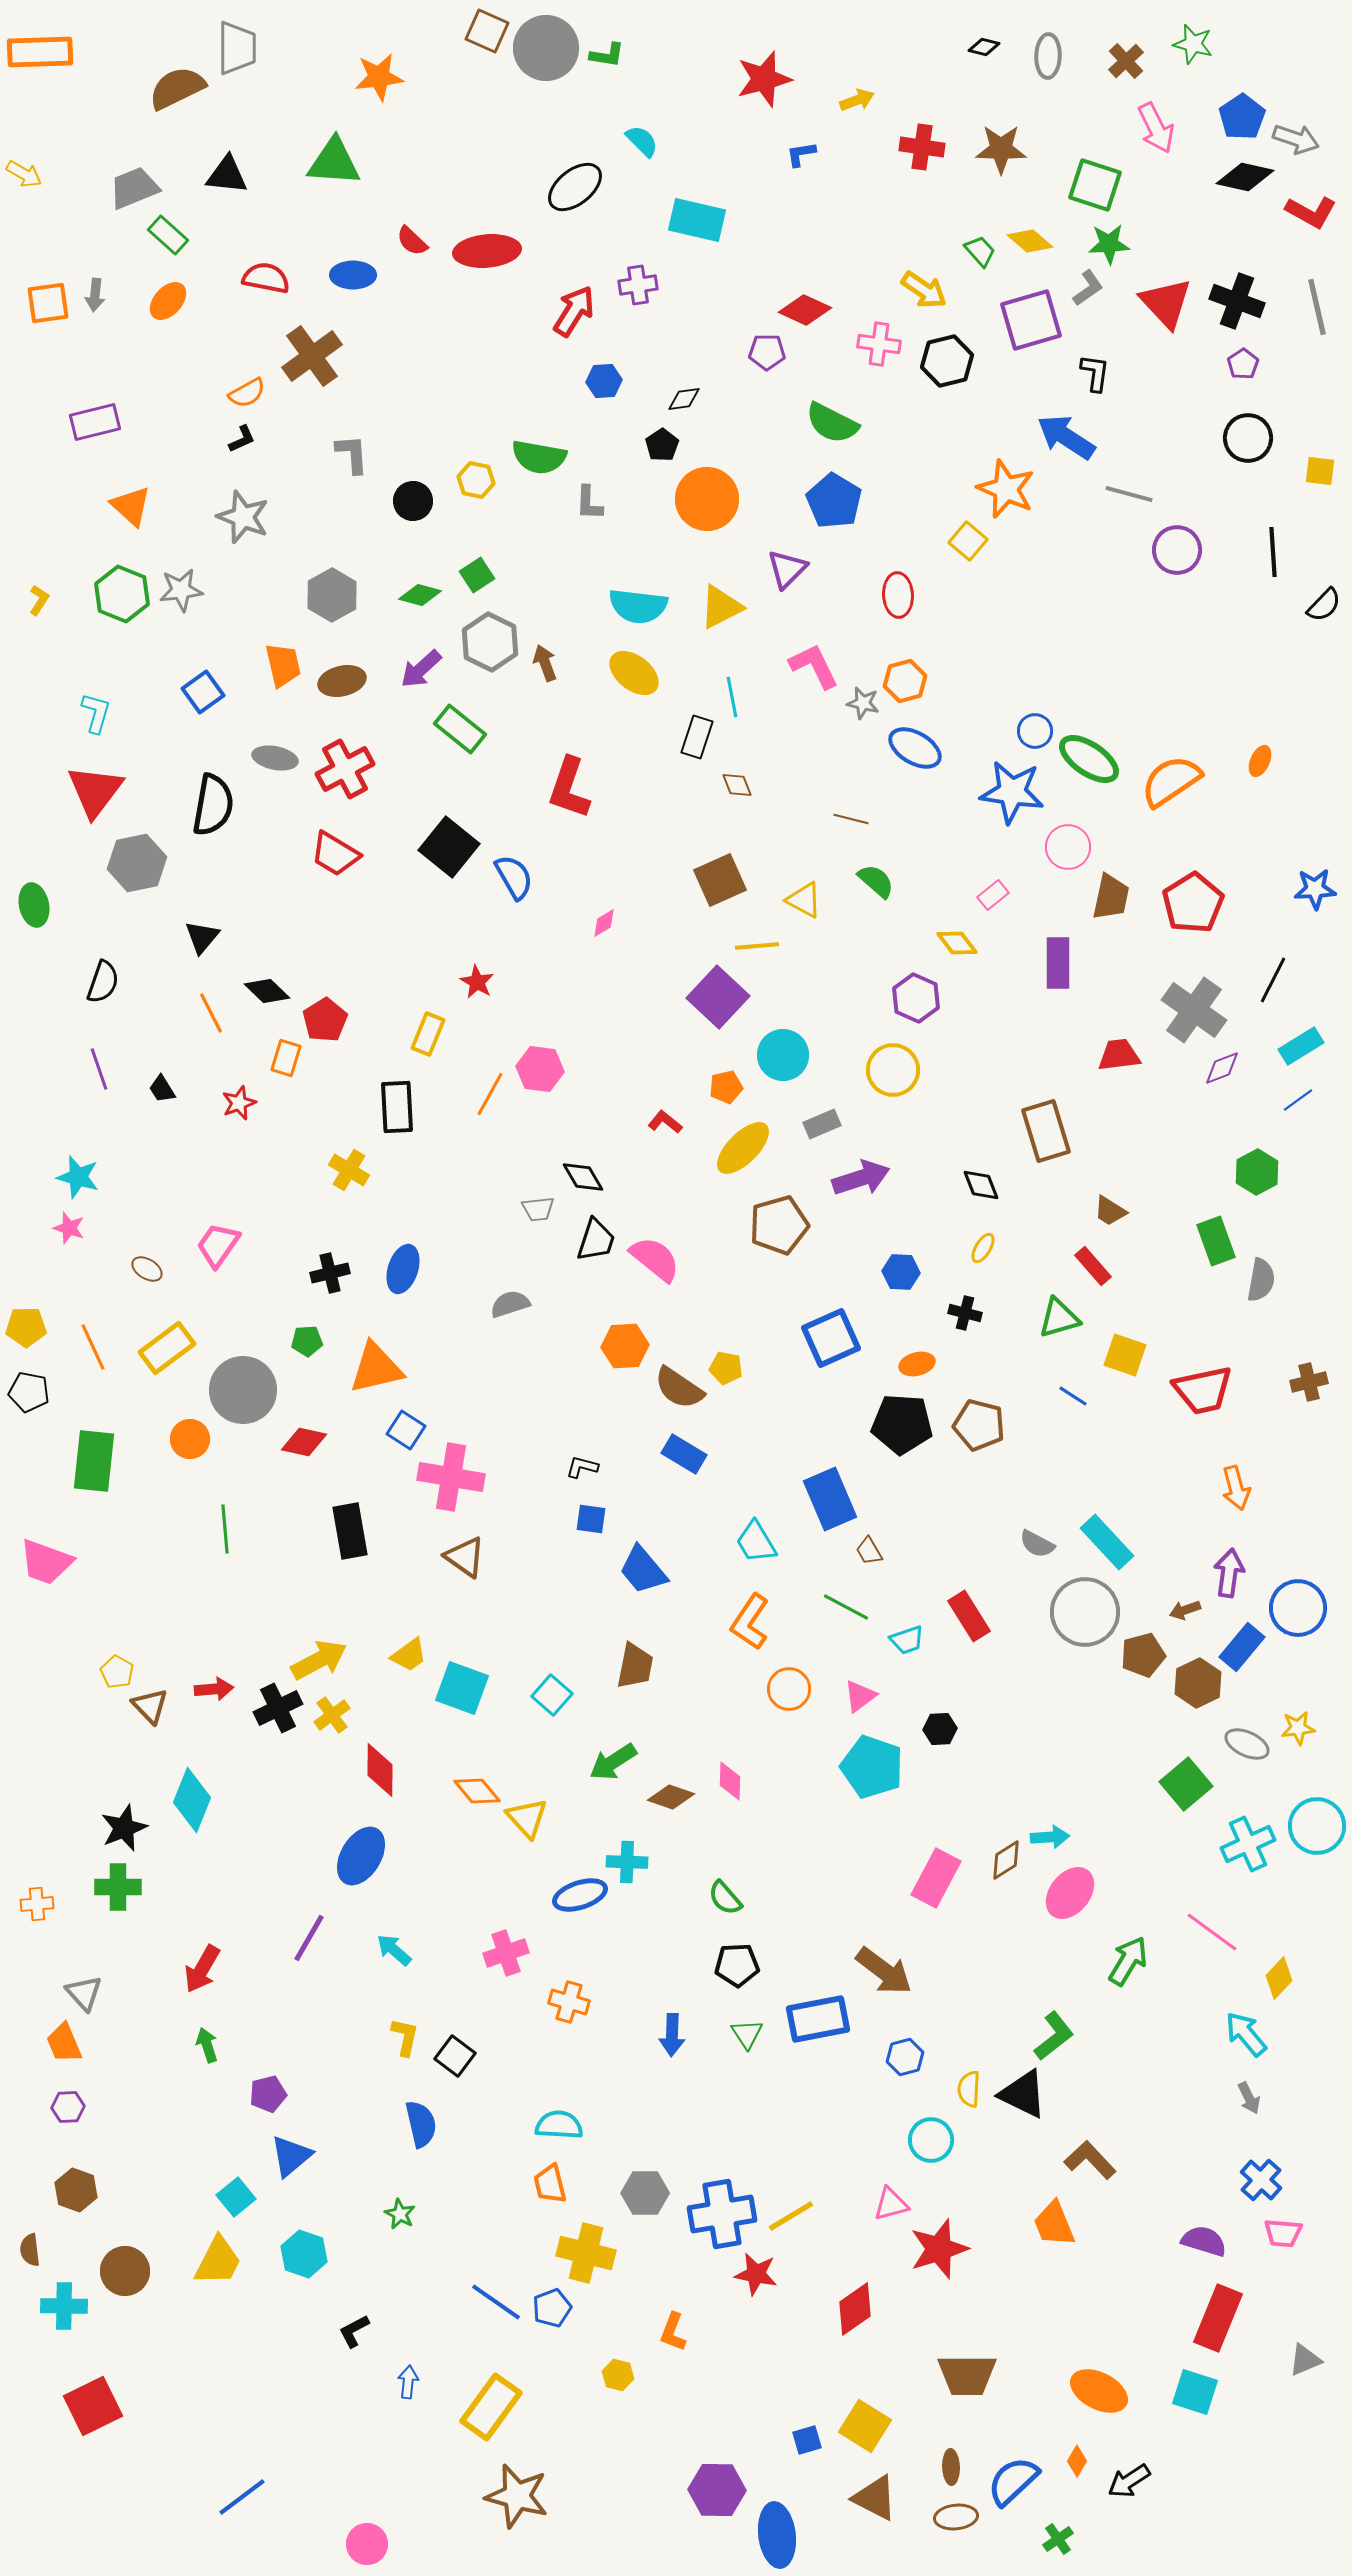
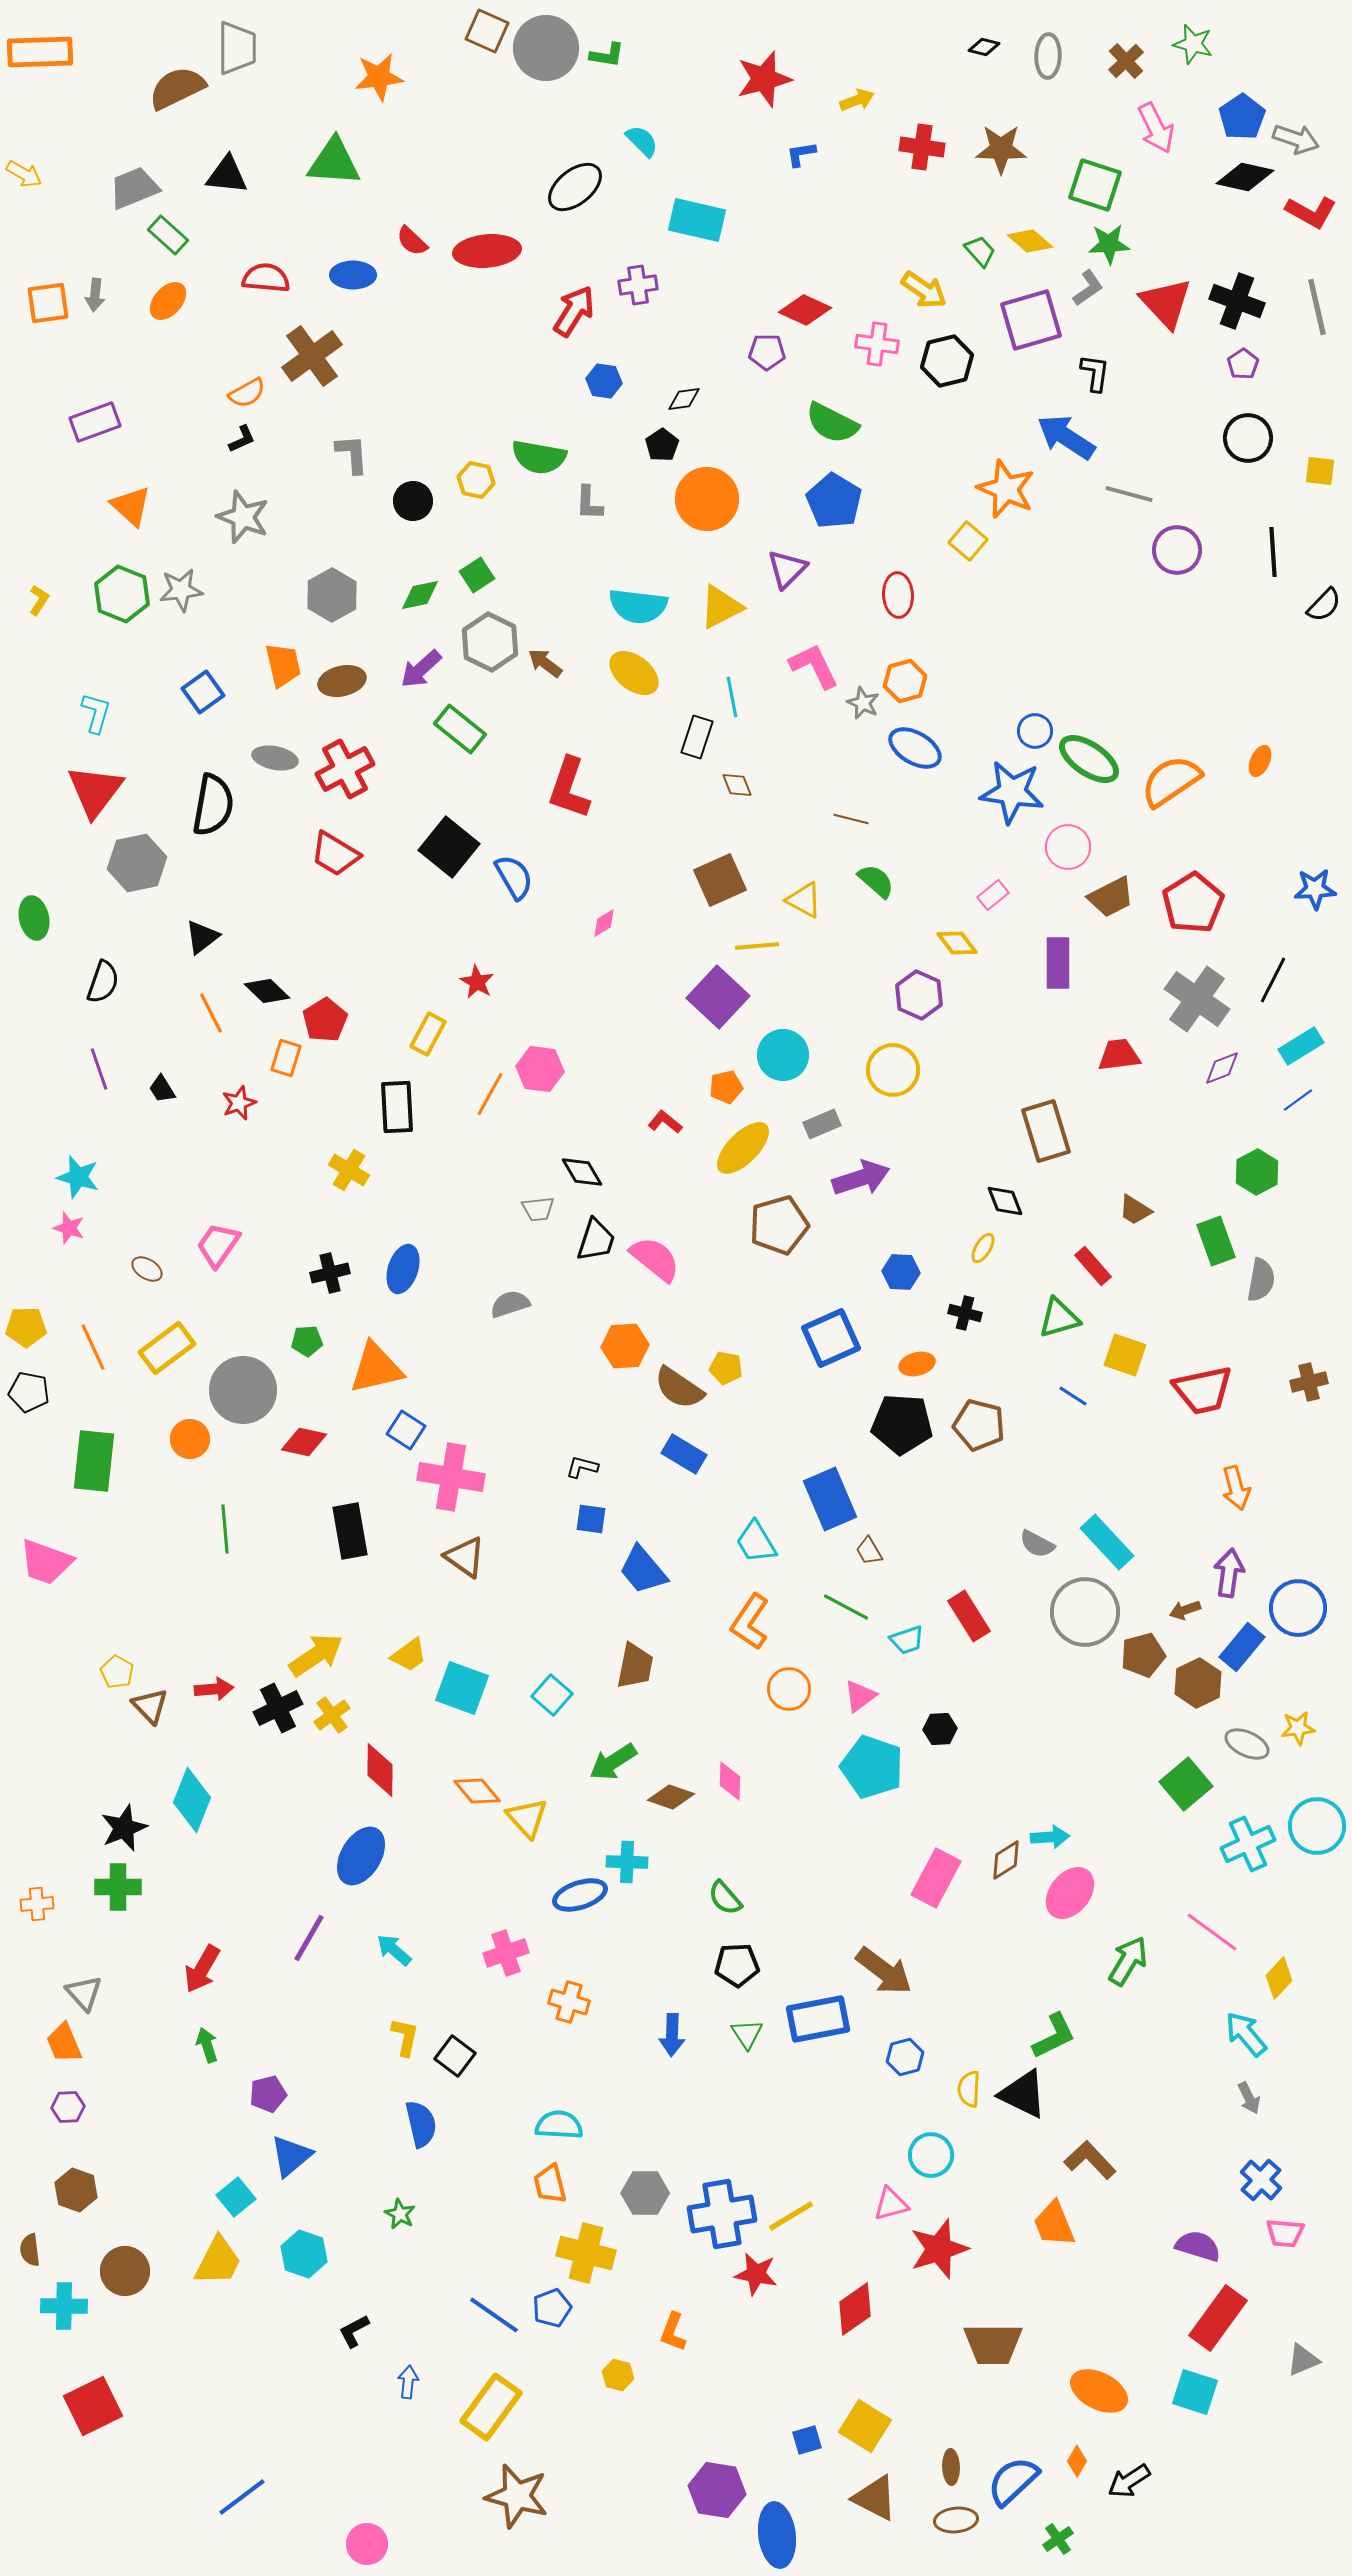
red semicircle at (266, 278): rotated 6 degrees counterclockwise
pink cross at (879, 344): moved 2 px left
blue hexagon at (604, 381): rotated 12 degrees clockwise
purple rectangle at (95, 422): rotated 6 degrees counterclockwise
green diamond at (420, 595): rotated 27 degrees counterclockwise
brown arrow at (545, 663): rotated 33 degrees counterclockwise
gray star at (863, 703): rotated 12 degrees clockwise
brown trapezoid at (1111, 897): rotated 51 degrees clockwise
green ellipse at (34, 905): moved 13 px down
black triangle at (202, 937): rotated 12 degrees clockwise
purple hexagon at (916, 998): moved 3 px right, 3 px up
gray cross at (1194, 1010): moved 3 px right, 11 px up
yellow rectangle at (428, 1034): rotated 6 degrees clockwise
black diamond at (583, 1177): moved 1 px left, 5 px up
black diamond at (981, 1185): moved 24 px right, 16 px down
brown trapezoid at (1110, 1211): moved 25 px right, 1 px up
yellow arrow at (319, 1660): moved 3 px left, 5 px up; rotated 6 degrees counterclockwise
green L-shape at (1054, 2036): rotated 12 degrees clockwise
cyan circle at (931, 2140): moved 15 px down
pink trapezoid at (1283, 2233): moved 2 px right
purple semicircle at (1204, 2241): moved 6 px left, 5 px down
blue line at (496, 2302): moved 2 px left, 13 px down
red rectangle at (1218, 2318): rotated 14 degrees clockwise
gray triangle at (1305, 2360): moved 2 px left
brown trapezoid at (967, 2375): moved 26 px right, 31 px up
purple hexagon at (717, 2490): rotated 8 degrees clockwise
brown ellipse at (956, 2517): moved 3 px down
